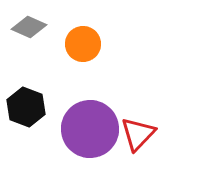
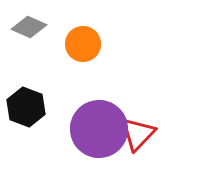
purple circle: moved 9 px right
